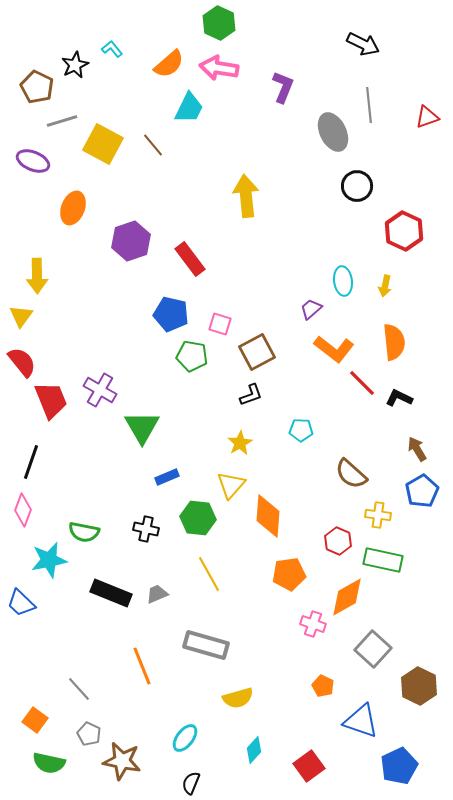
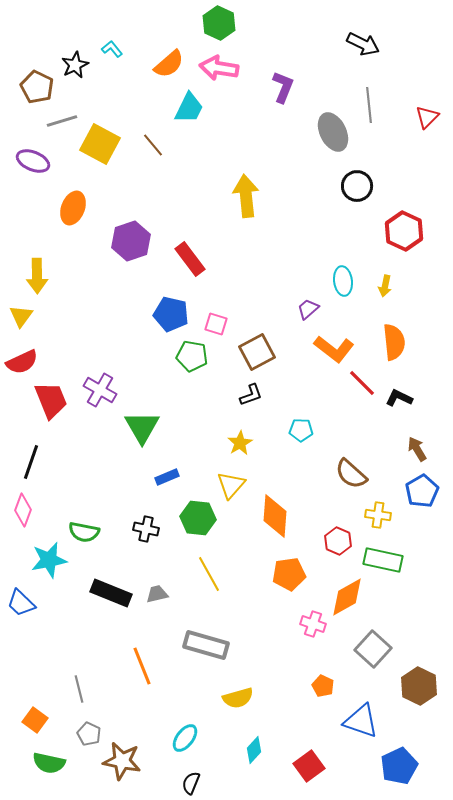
red triangle at (427, 117): rotated 25 degrees counterclockwise
yellow square at (103, 144): moved 3 px left
purple trapezoid at (311, 309): moved 3 px left
pink square at (220, 324): moved 4 px left
red semicircle at (22, 362): rotated 104 degrees clockwise
orange diamond at (268, 516): moved 7 px right
gray trapezoid at (157, 594): rotated 10 degrees clockwise
gray line at (79, 689): rotated 28 degrees clockwise
